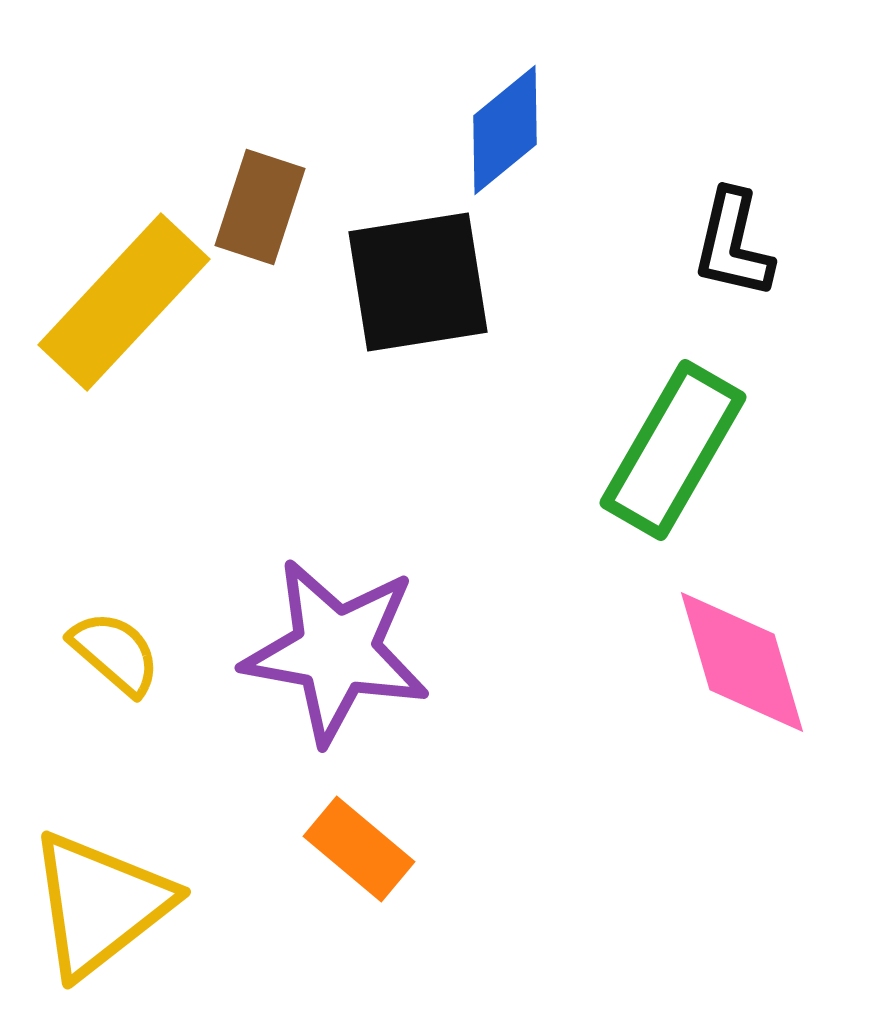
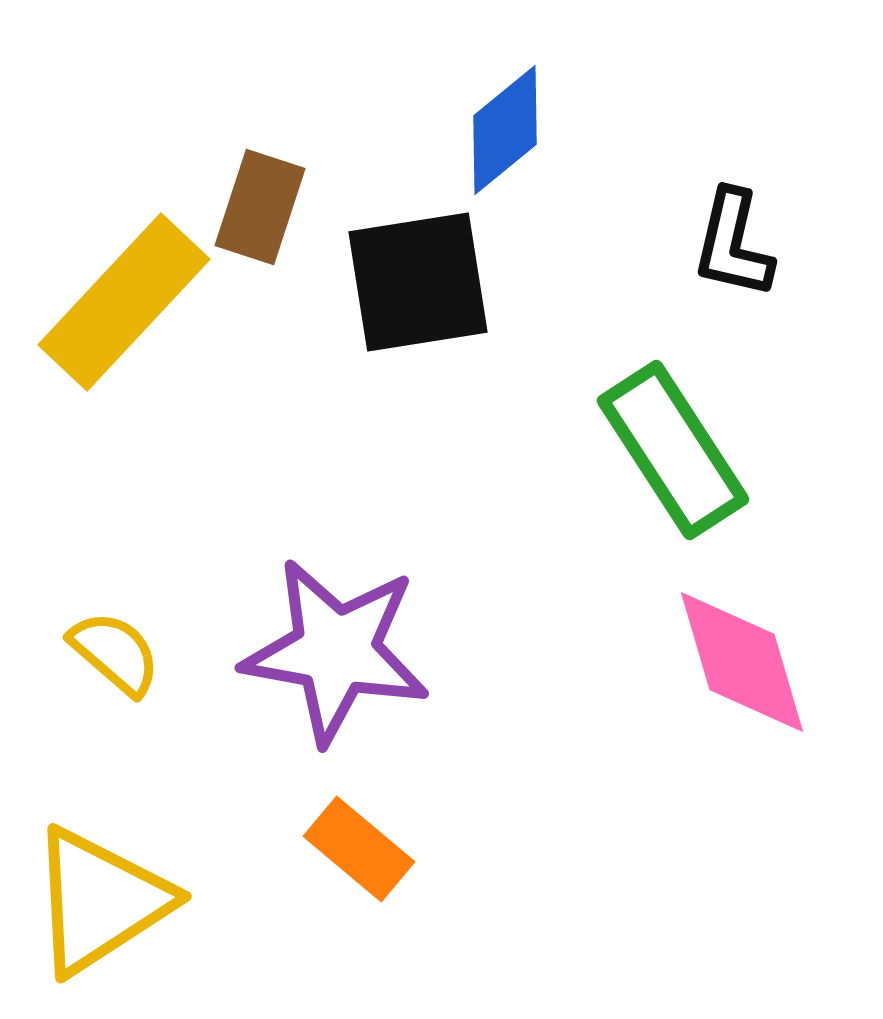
green rectangle: rotated 63 degrees counterclockwise
yellow triangle: moved 3 px up; rotated 5 degrees clockwise
